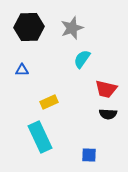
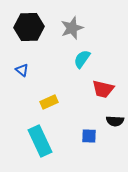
blue triangle: rotated 40 degrees clockwise
red trapezoid: moved 3 px left
black semicircle: moved 7 px right, 7 px down
cyan rectangle: moved 4 px down
blue square: moved 19 px up
